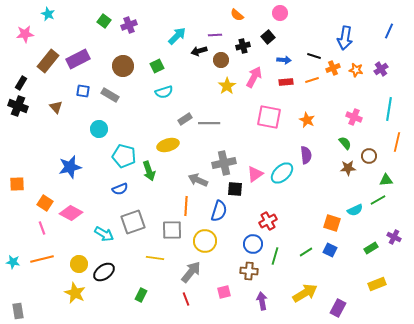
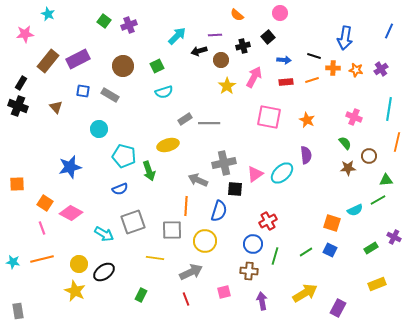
orange cross at (333, 68): rotated 24 degrees clockwise
gray arrow at (191, 272): rotated 25 degrees clockwise
yellow star at (75, 293): moved 2 px up
